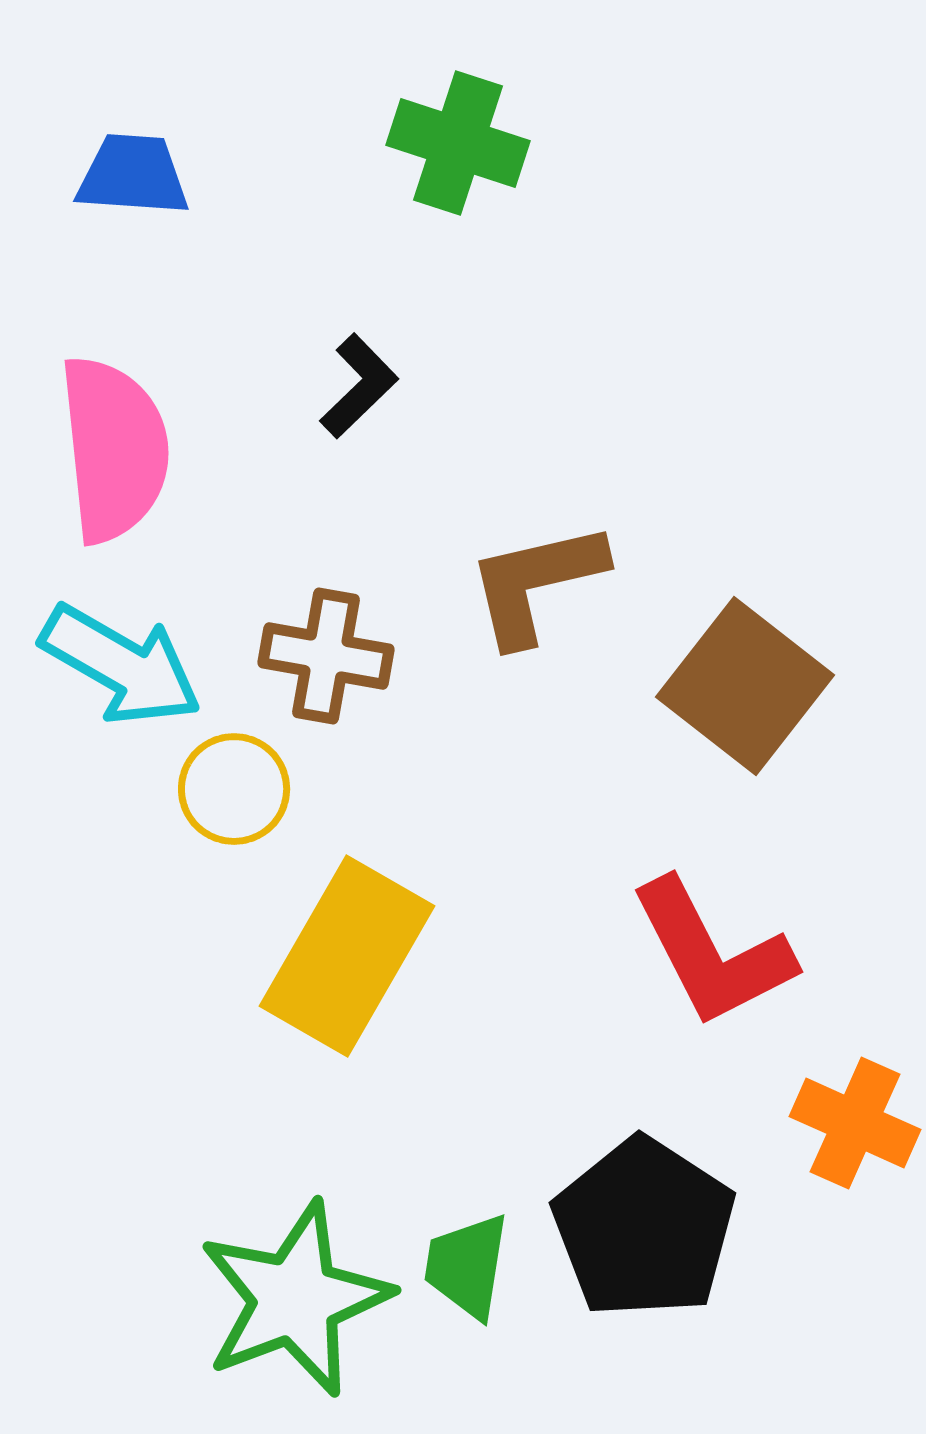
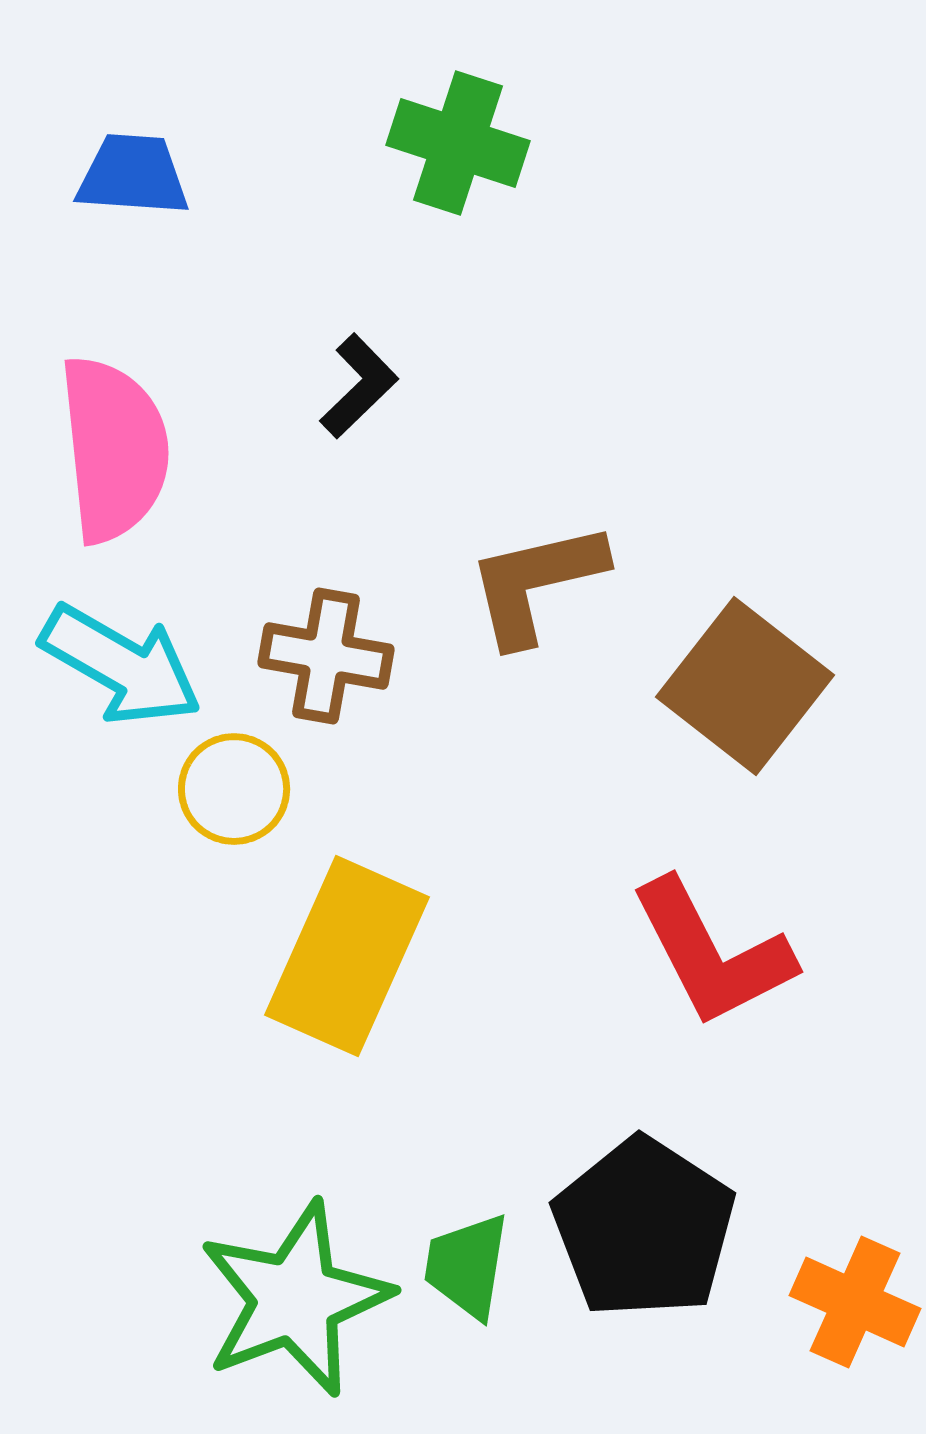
yellow rectangle: rotated 6 degrees counterclockwise
orange cross: moved 179 px down
